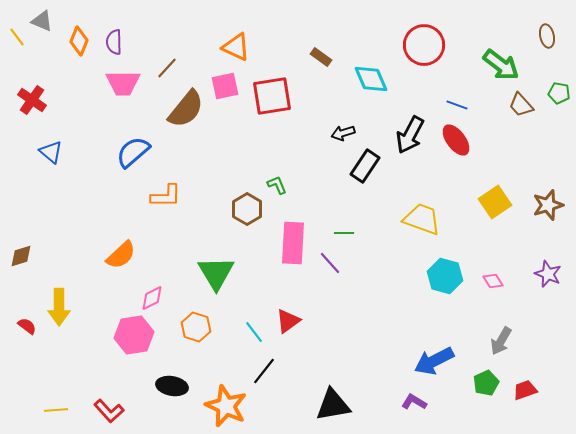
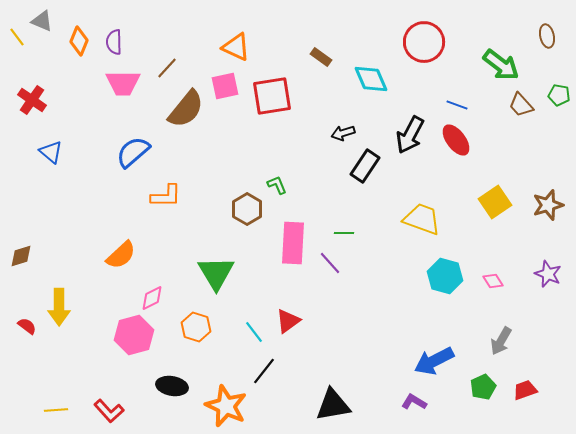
red circle at (424, 45): moved 3 px up
green pentagon at (559, 93): moved 2 px down
pink hexagon at (134, 335): rotated 6 degrees counterclockwise
green pentagon at (486, 383): moved 3 px left, 4 px down
